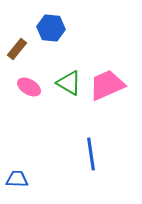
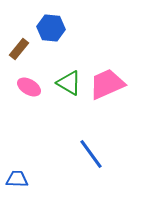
brown rectangle: moved 2 px right
pink trapezoid: moved 1 px up
blue line: rotated 28 degrees counterclockwise
